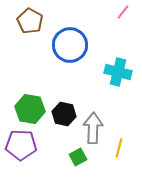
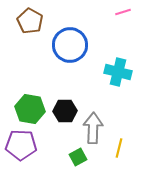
pink line: rotated 35 degrees clockwise
black hexagon: moved 1 px right, 3 px up; rotated 15 degrees counterclockwise
